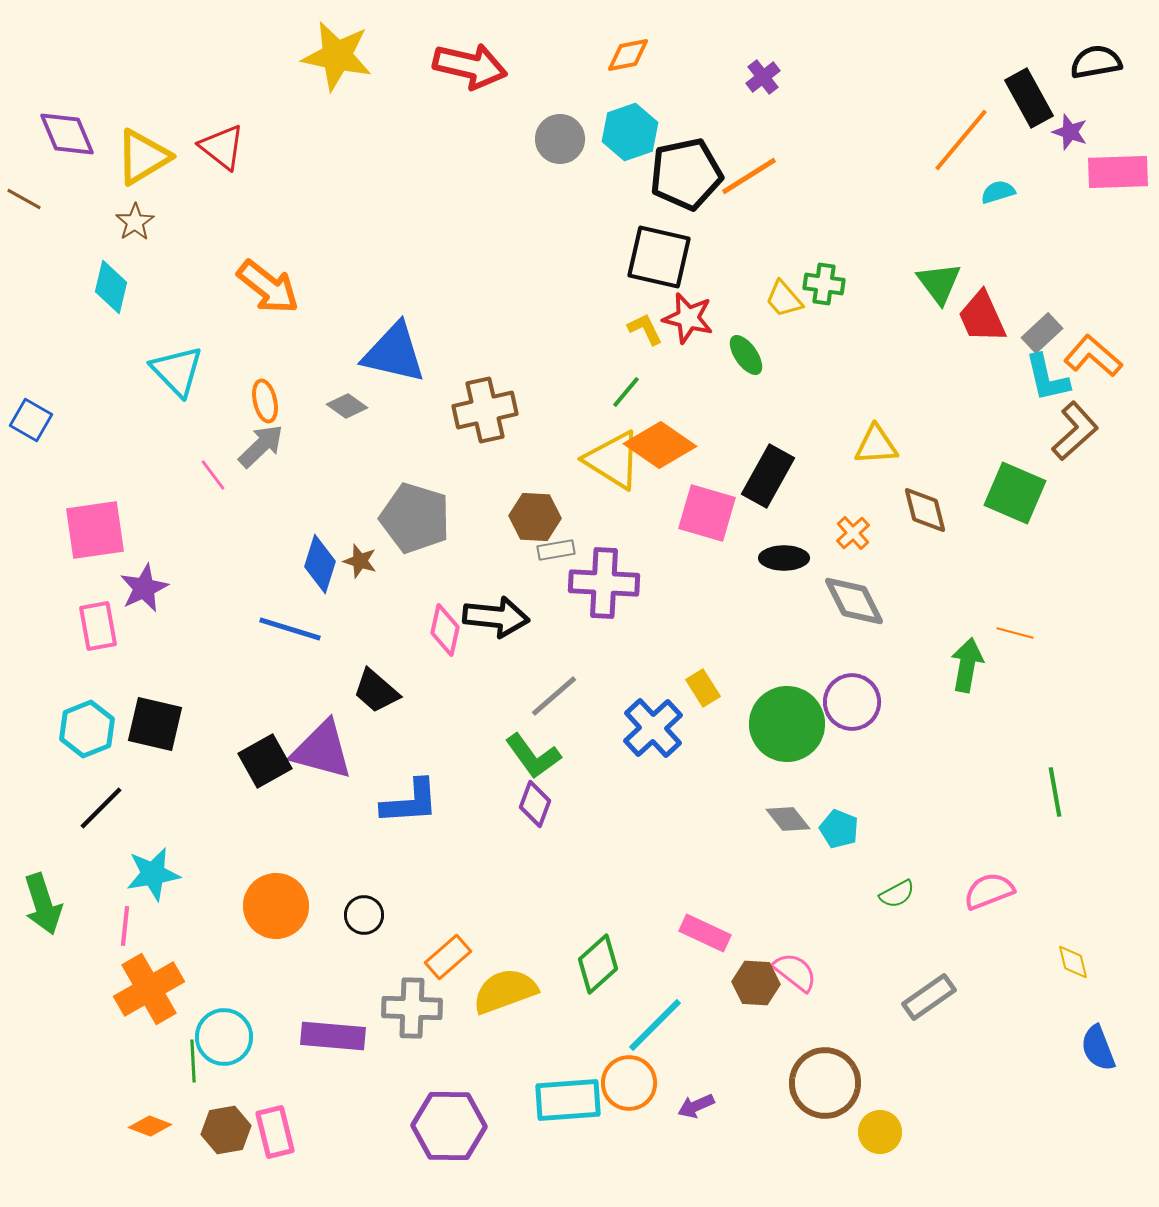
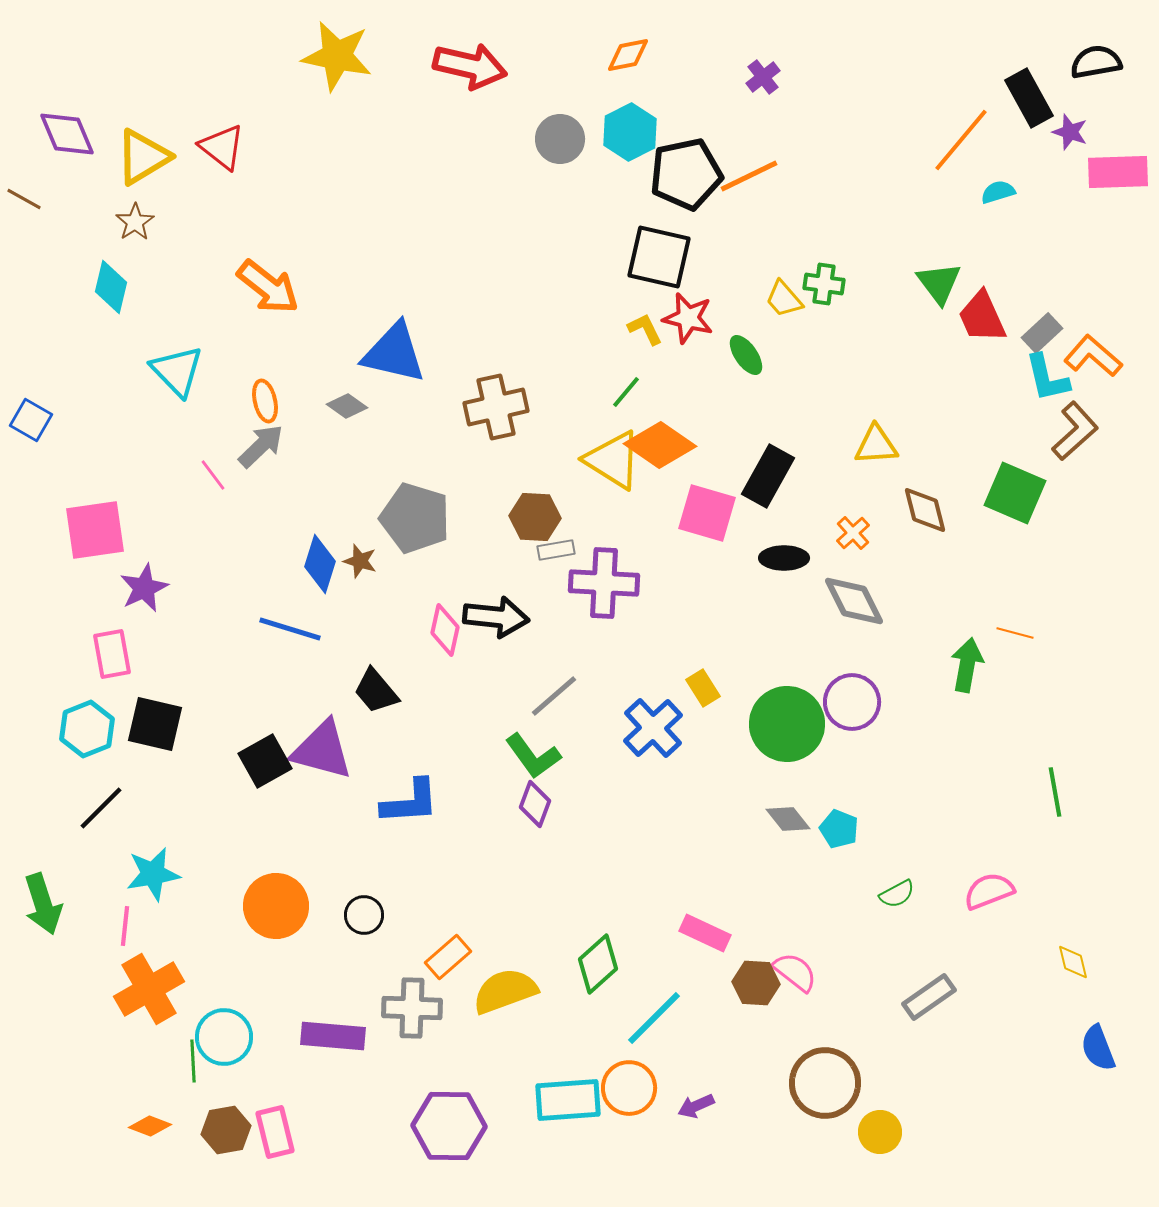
cyan hexagon at (630, 132): rotated 8 degrees counterclockwise
orange line at (749, 176): rotated 6 degrees clockwise
brown cross at (485, 410): moved 11 px right, 3 px up
pink rectangle at (98, 626): moved 14 px right, 28 px down
black trapezoid at (376, 691): rotated 9 degrees clockwise
cyan line at (655, 1025): moved 1 px left, 7 px up
orange circle at (629, 1083): moved 5 px down
